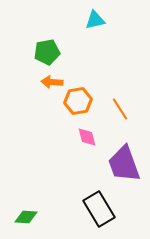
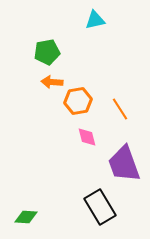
black rectangle: moved 1 px right, 2 px up
